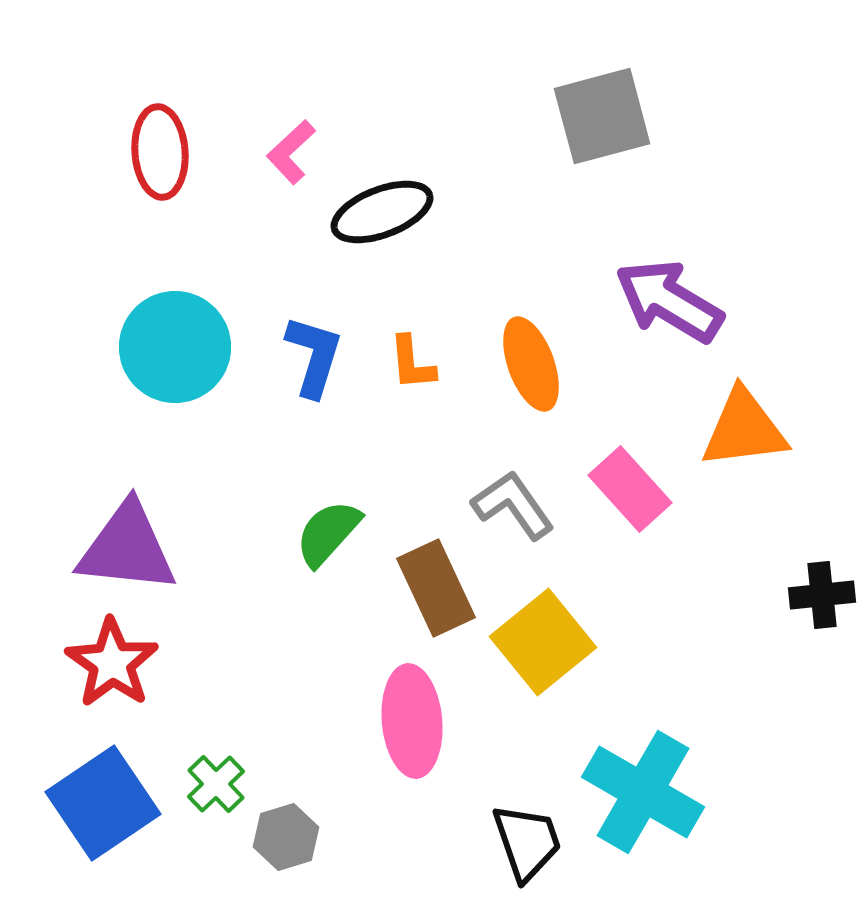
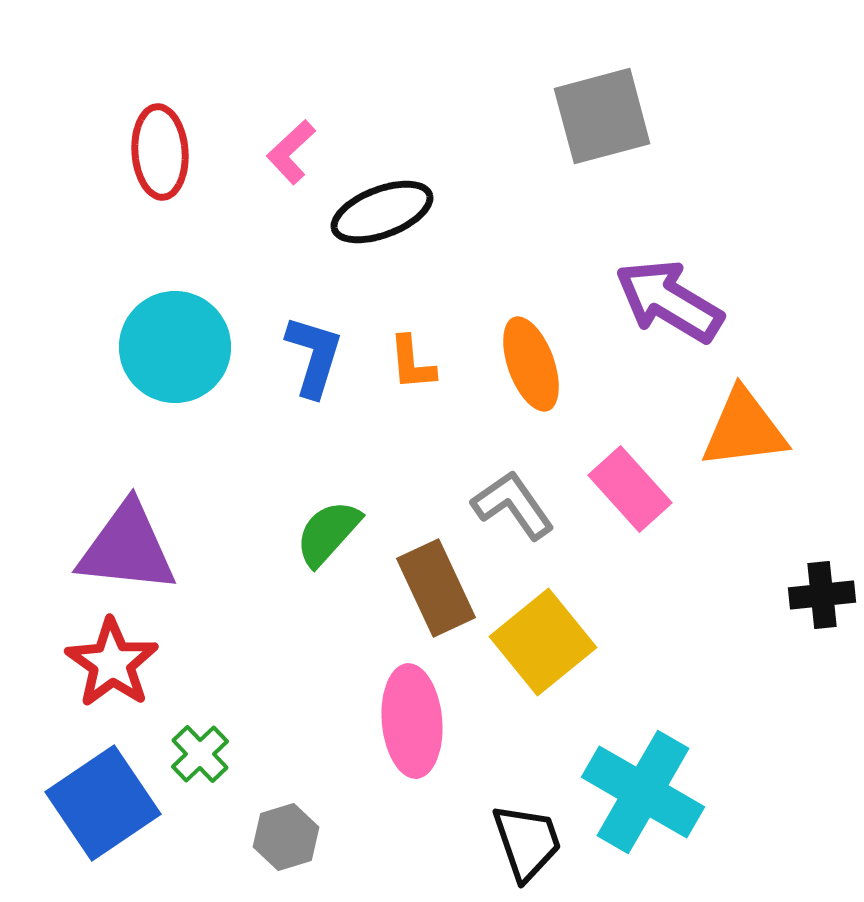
green cross: moved 16 px left, 30 px up
